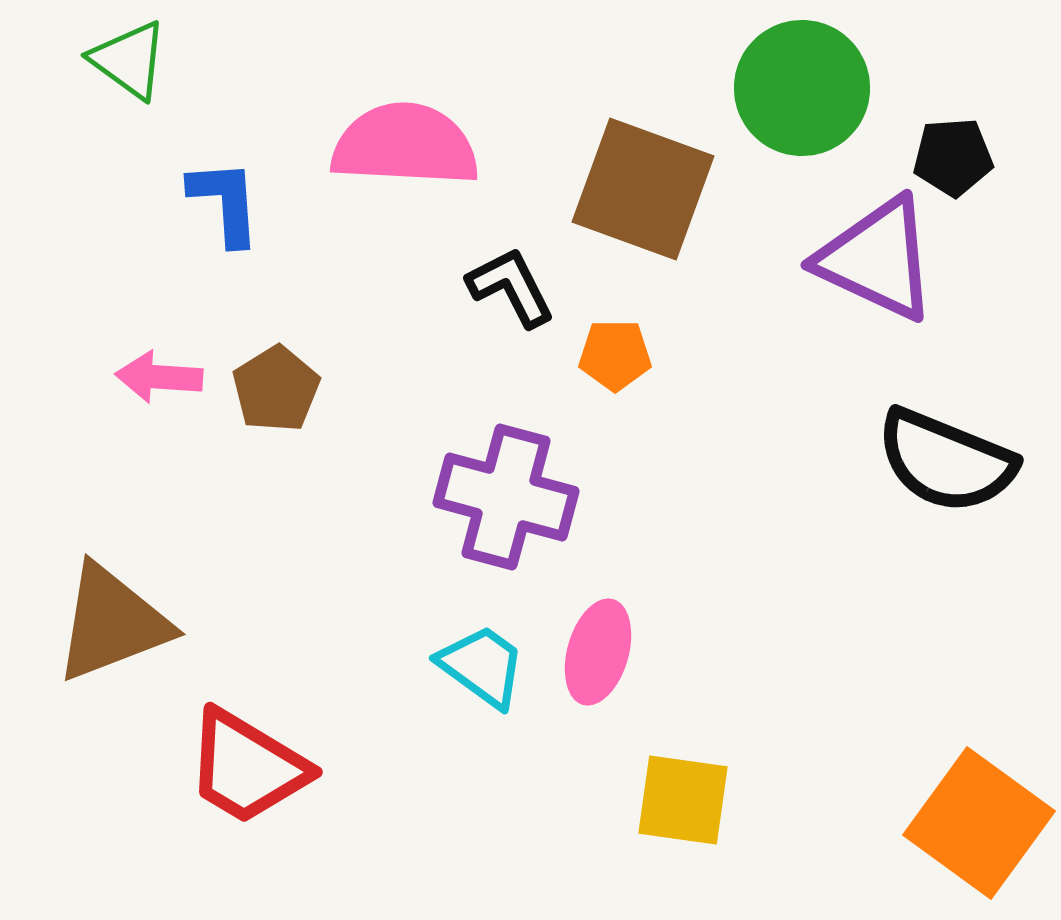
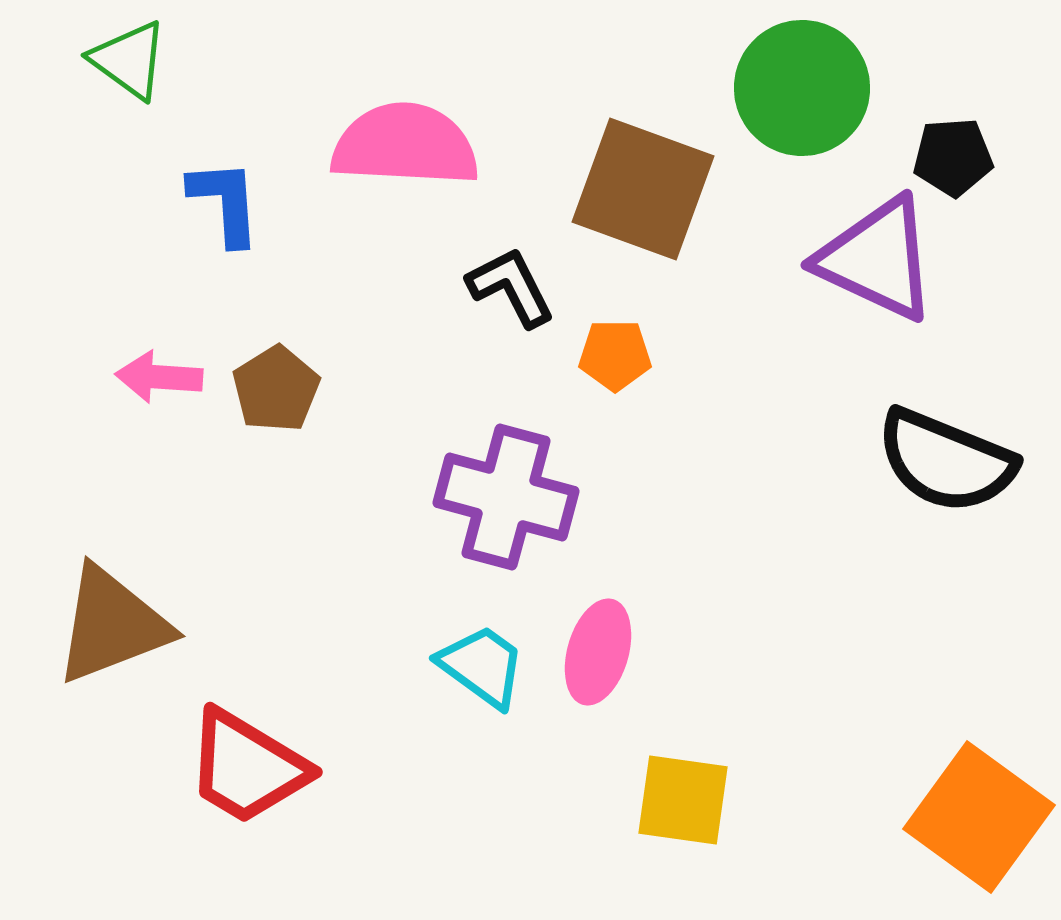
brown triangle: moved 2 px down
orange square: moved 6 px up
